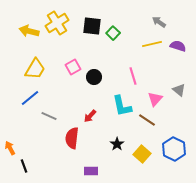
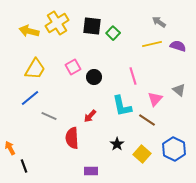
red semicircle: rotated 10 degrees counterclockwise
